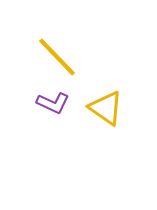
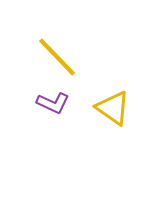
yellow triangle: moved 7 px right
